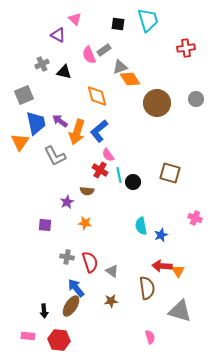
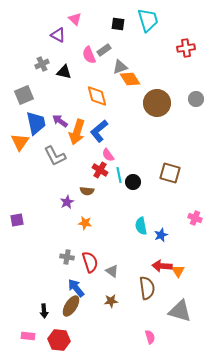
purple square at (45, 225): moved 28 px left, 5 px up; rotated 16 degrees counterclockwise
